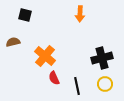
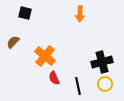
black square: moved 2 px up
brown semicircle: rotated 32 degrees counterclockwise
black cross: moved 4 px down
black line: moved 1 px right
